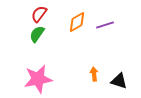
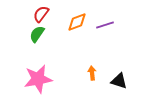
red semicircle: moved 2 px right
orange diamond: rotated 10 degrees clockwise
orange arrow: moved 2 px left, 1 px up
